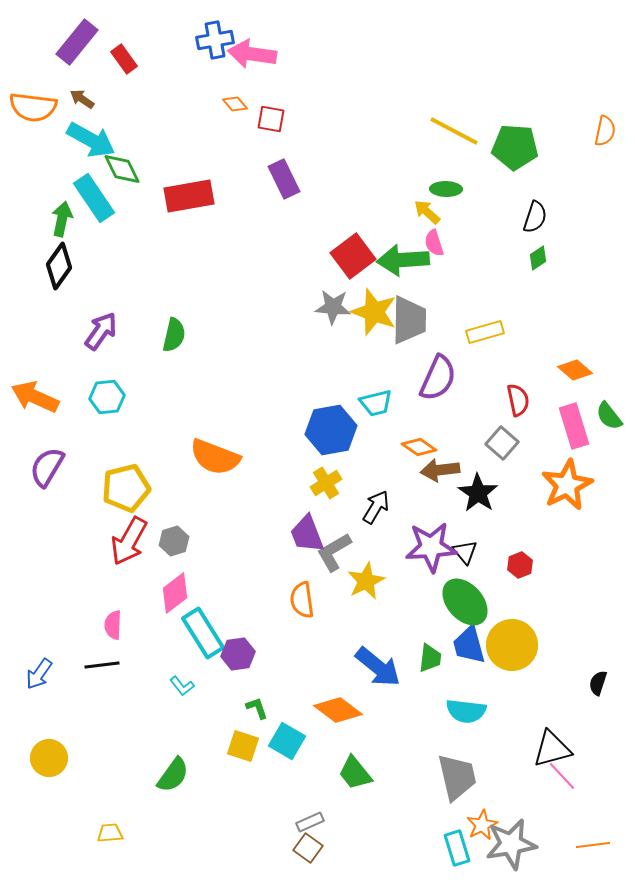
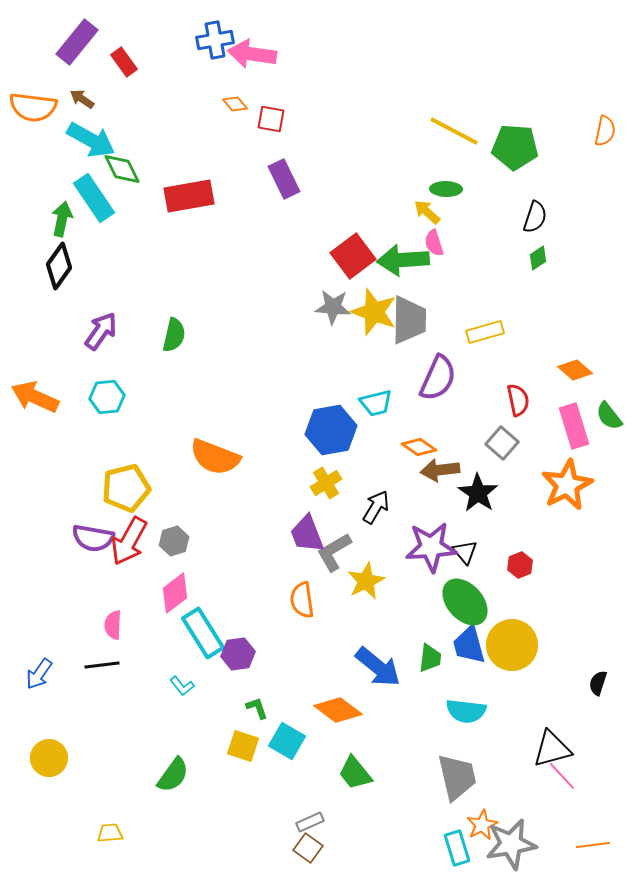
red rectangle at (124, 59): moved 3 px down
purple semicircle at (47, 467): moved 46 px right, 71 px down; rotated 111 degrees counterclockwise
